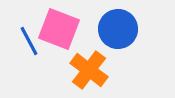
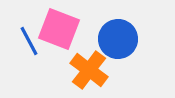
blue circle: moved 10 px down
